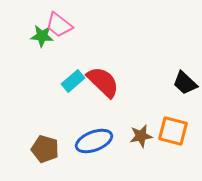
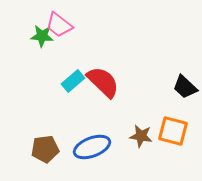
black trapezoid: moved 4 px down
brown star: rotated 20 degrees clockwise
blue ellipse: moved 2 px left, 6 px down
brown pentagon: rotated 24 degrees counterclockwise
